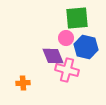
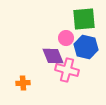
green square: moved 7 px right, 1 px down
